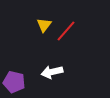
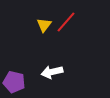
red line: moved 9 px up
